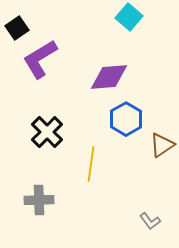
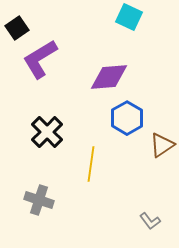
cyan square: rotated 16 degrees counterclockwise
blue hexagon: moved 1 px right, 1 px up
gray cross: rotated 20 degrees clockwise
